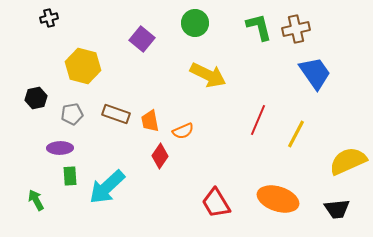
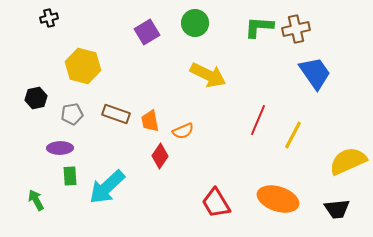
green L-shape: rotated 72 degrees counterclockwise
purple square: moved 5 px right, 7 px up; rotated 20 degrees clockwise
yellow line: moved 3 px left, 1 px down
